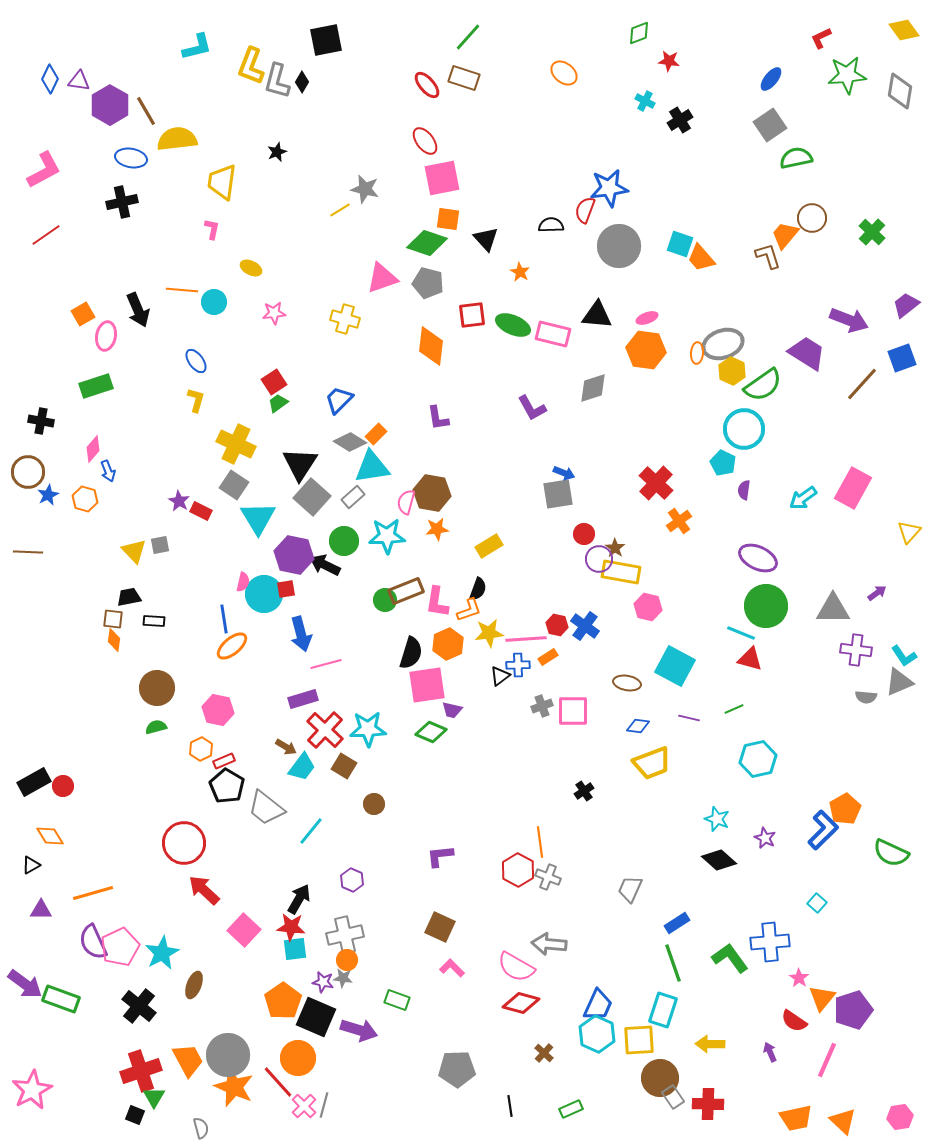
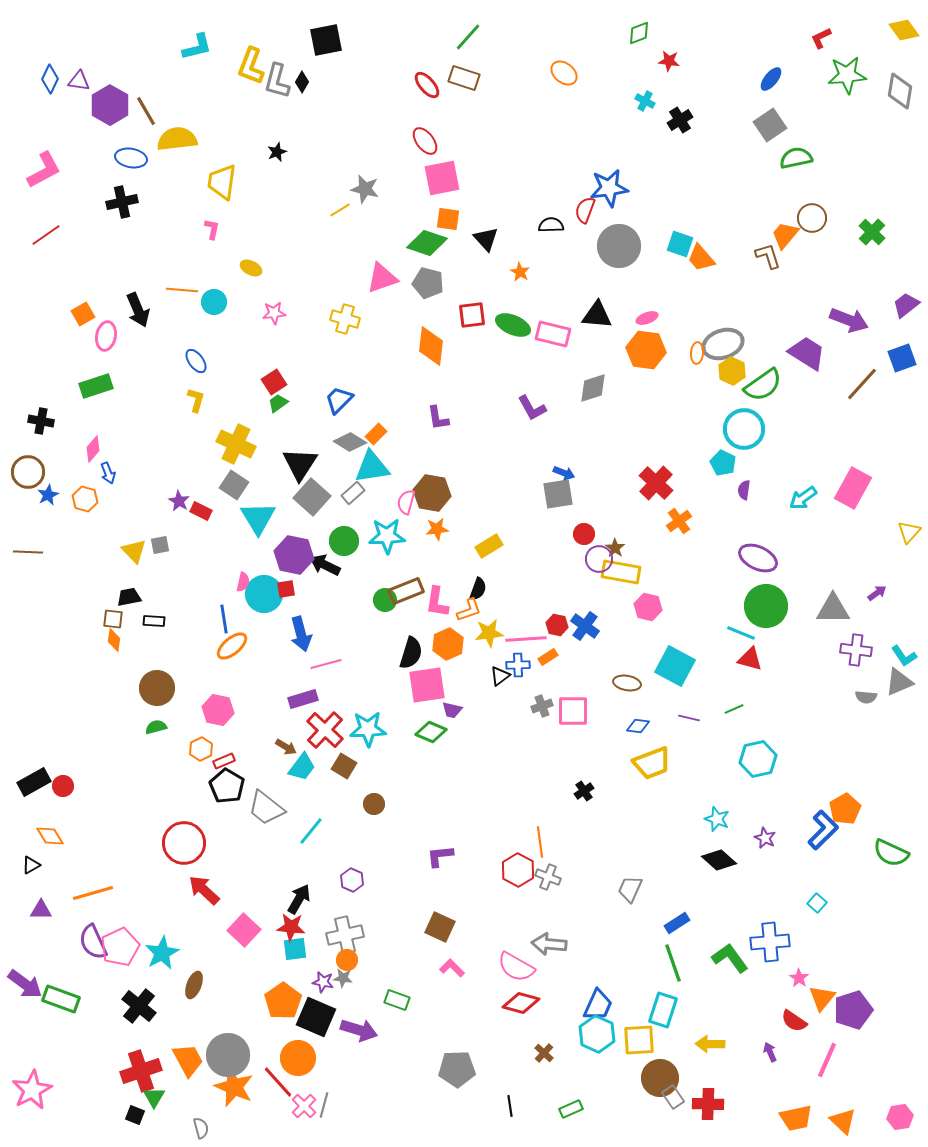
blue arrow at (108, 471): moved 2 px down
gray rectangle at (353, 497): moved 4 px up
